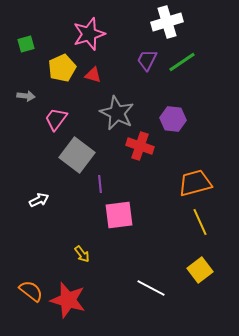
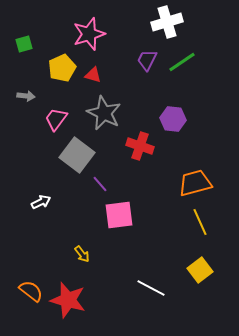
green square: moved 2 px left
gray star: moved 13 px left
purple line: rotated 36 degrees counterclockwise
white arrow: moved 2 px right, 2 px down
